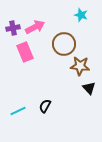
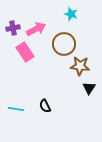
cyan star: moved 10 px left, 1 px up
pink arrow: moved 1 px right, 2 px down
pink rectangle: rotated 12 degrees counterclockwise
black triangle: rotated 16 degrees clockwise
black semicircle: rotated 56 degrees counterclockwise
cyan line: moved 2 px left, 2 px up; rotated 35 degrees clockwise
